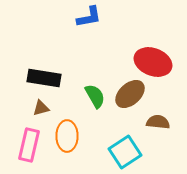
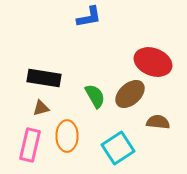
pink rectangle: moved 1 px right
cyan square: moved 7 px left, 4 px up
